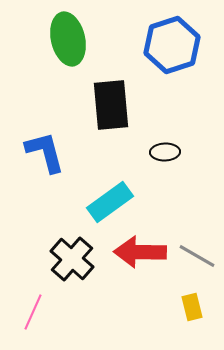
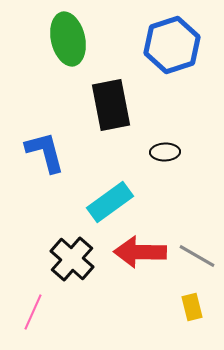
black rectangle: rotated 6 degrees counterclockwise
